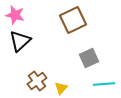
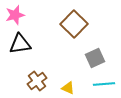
pink star: rotated 30 degrees counterclockwise
brown square: moved 1 px right, 4 px down; rotated 20 degrees counterclockwise
black triangle: moved 3 px down; rotated 35 degrees clockwise
gray square: moved 6 px right
yellow triangle: moved 7 px right; rotated 48 degrees counterclockwise
